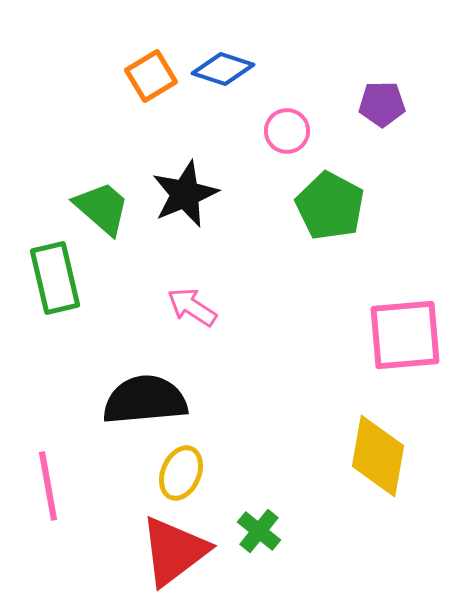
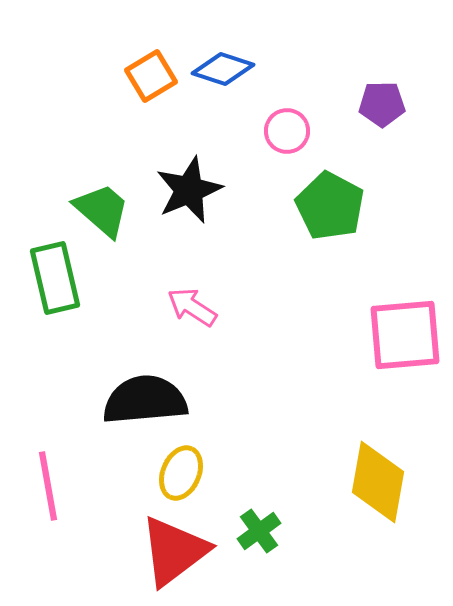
black star: moved 4 px right, 4 px up
green trapezoid: moved 2 px down
yellow diamond: moved 26 px down
green cross: rotated 15 degrees clockwise
